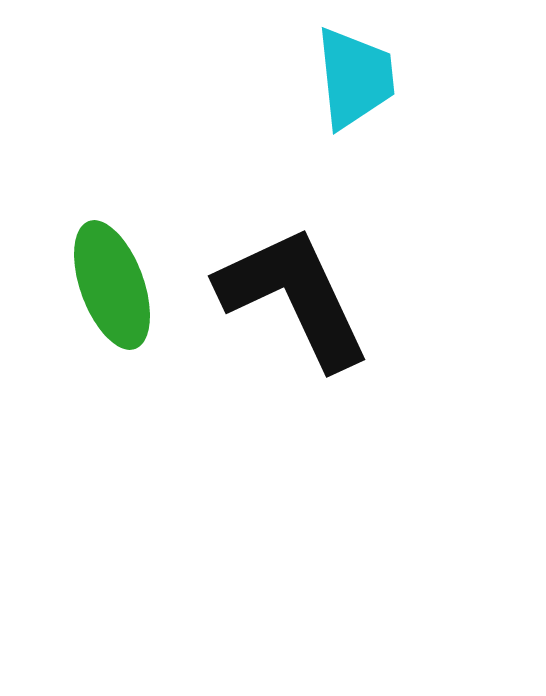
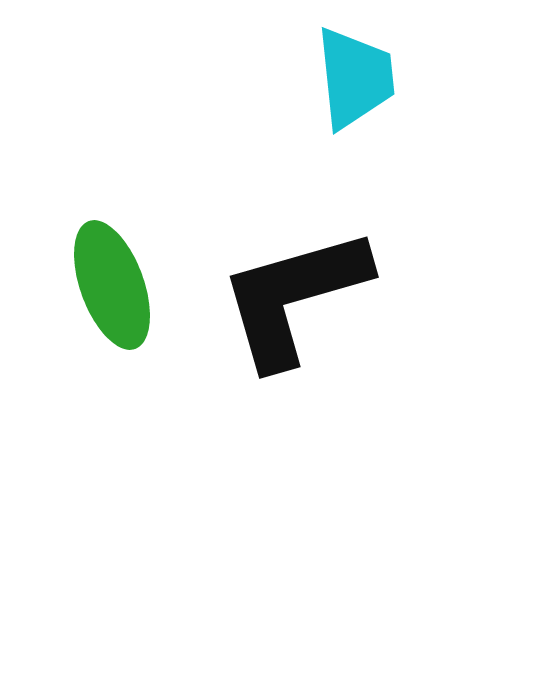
black L-shape: rotated 81 degrees counterclockwise
